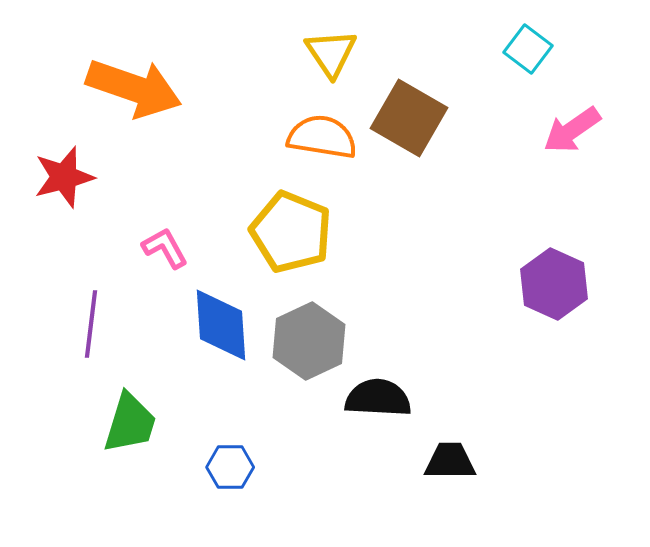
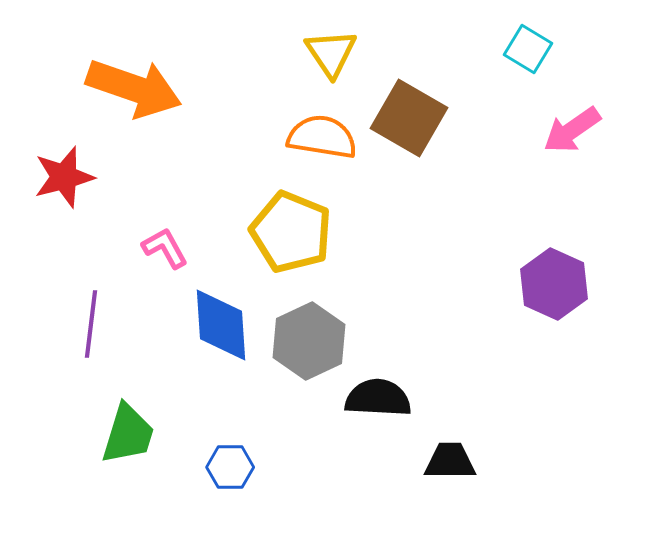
cyan square: rotated 6 degrees counterclockwise
green trapezoid: moved 2 px left, 11 px down
